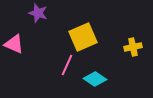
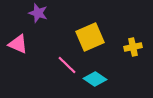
yellow square: moved 7 px right
pink triangle: moved 4 px right
pink line: rotated 70 degrees counterclockwise
